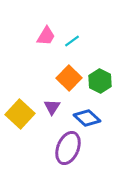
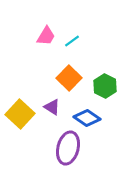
green hexagon: moved 5 px right, 5 px down
purple triangle: rotated 30 degrees counterclockwise
blue diamond: rotated 8 degrees counterclockwise
purple ellipse: rotated 8 degrees counterclockwise
